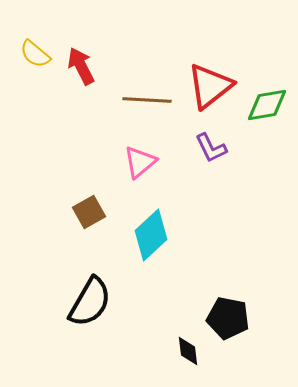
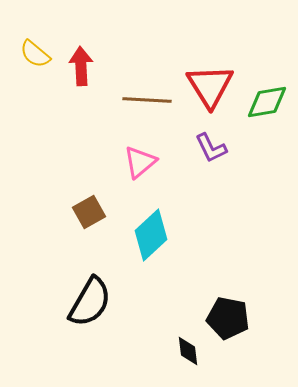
red arrow: rotated 24 degrees clockwise
red triangle: rotated 24 degrees counterclockwise
green diamond: moved 3 px up
